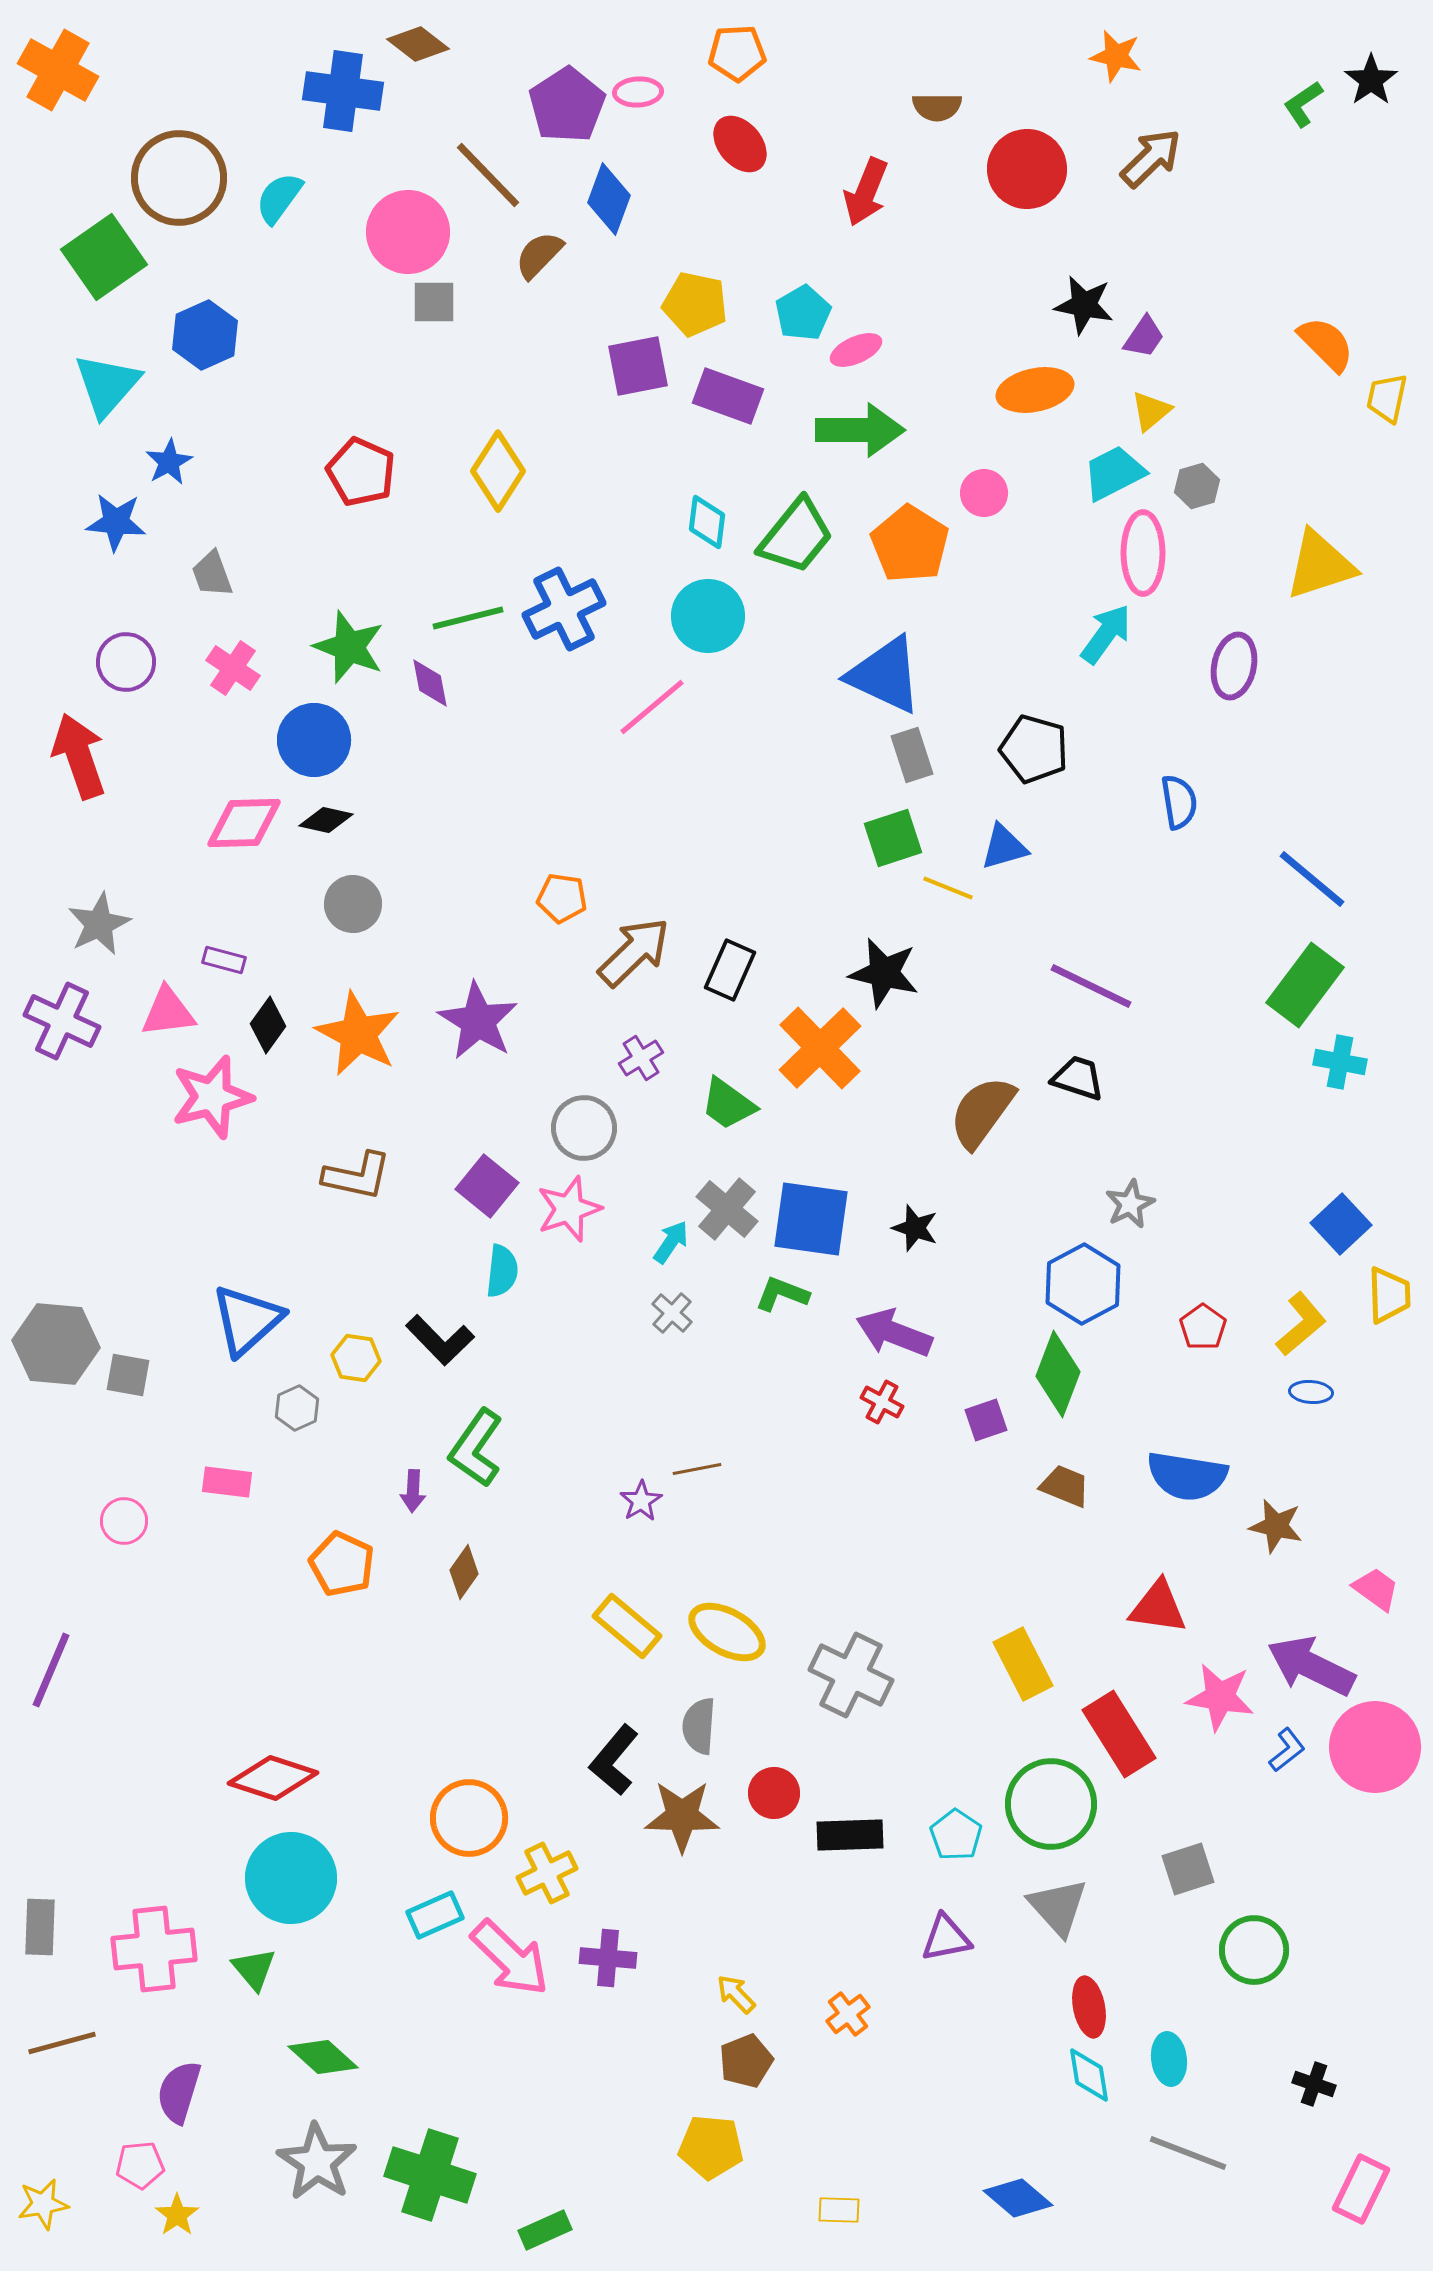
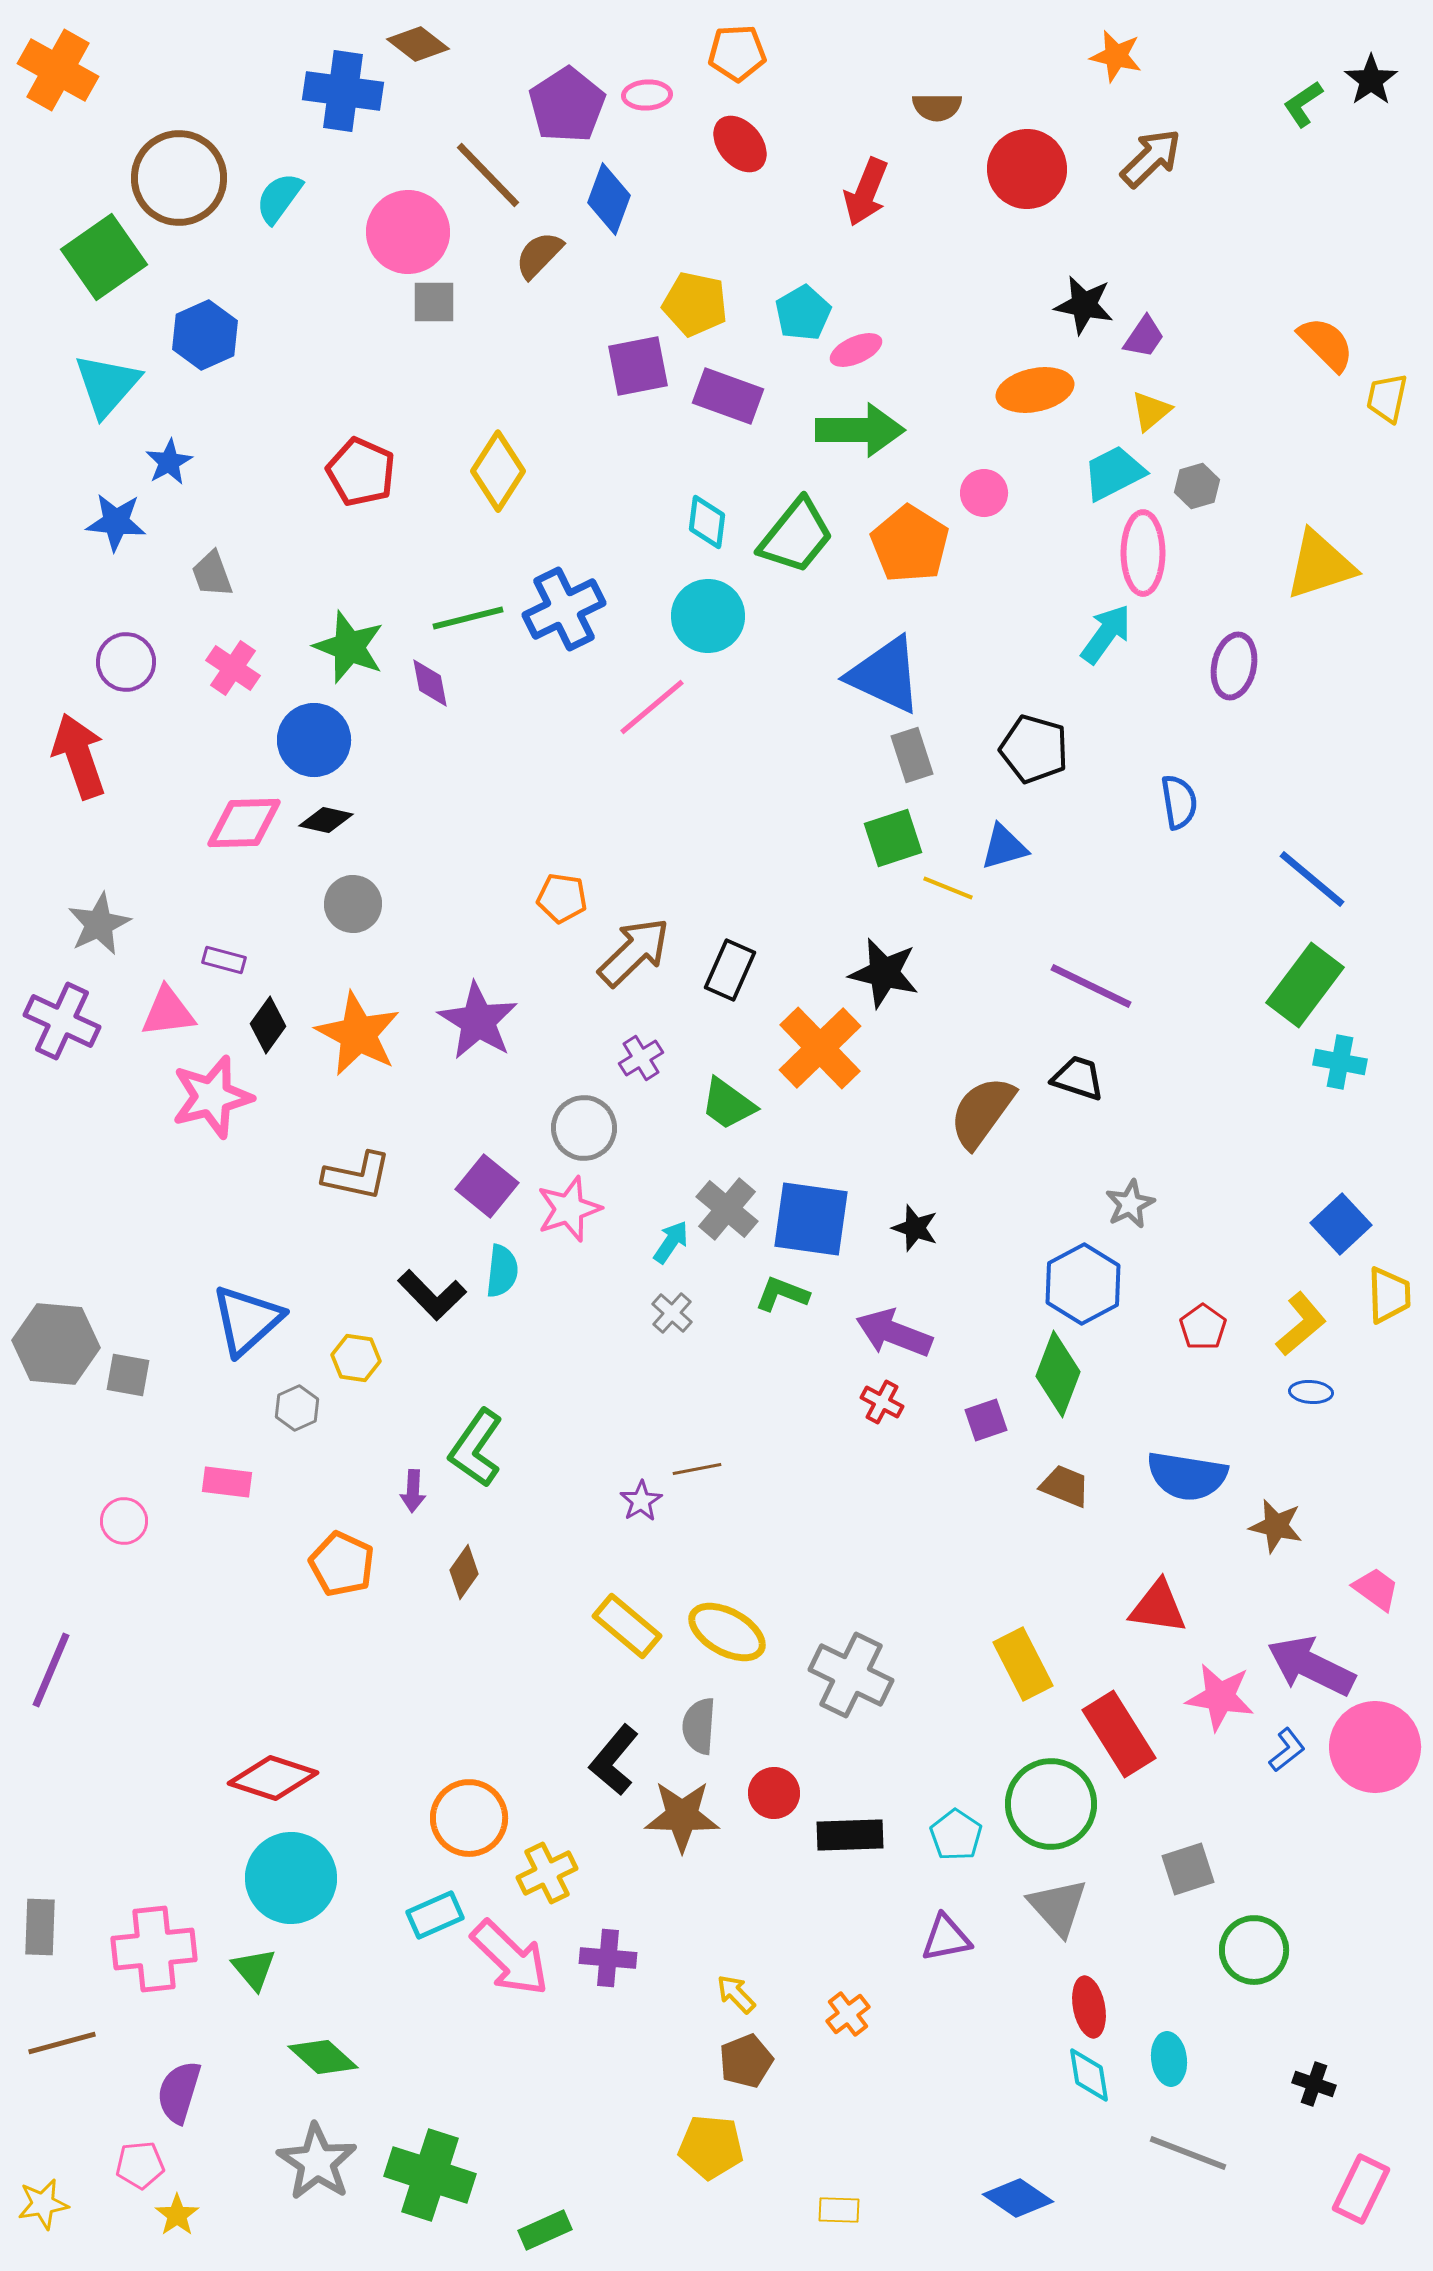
pink ellipse at (638, 92): moved 9 px right, 3 px down
black L-shape at (440, 1340): moved 8 px left, 45 px up
blue diamond at (1018, 2198): rotated 6 degrees counterclockwise
